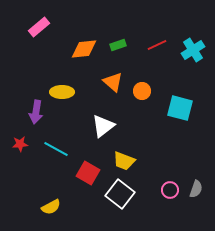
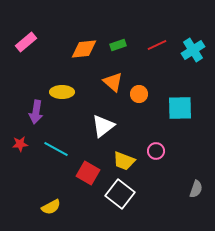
pink rectangle: moved 13 px left, 15 px down
orange circle: moved 3 px left, 3 px down
cyan square: rotated 16 degrees counterclockwise
pink circle: moved 14 px left, 39 px up
